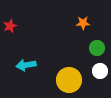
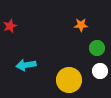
orange star: moved 2 px left, 2 px down
